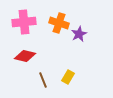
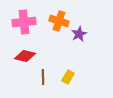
orange cross: moved 2 px up
brown line: moved 3 px up; rotated 21 degrees clockwise
